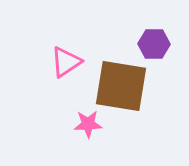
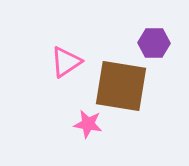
purple hexagon: moved 1 px up
pink star: rotated 12 degrees clockwise
